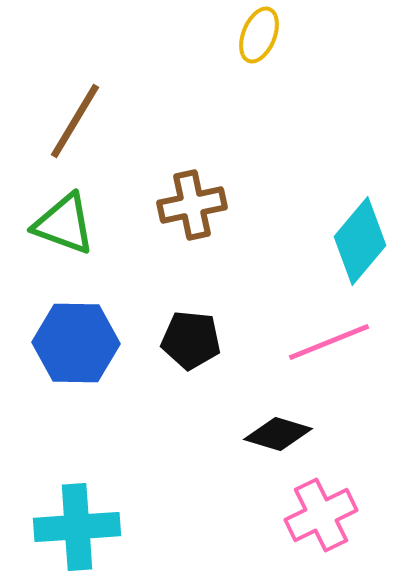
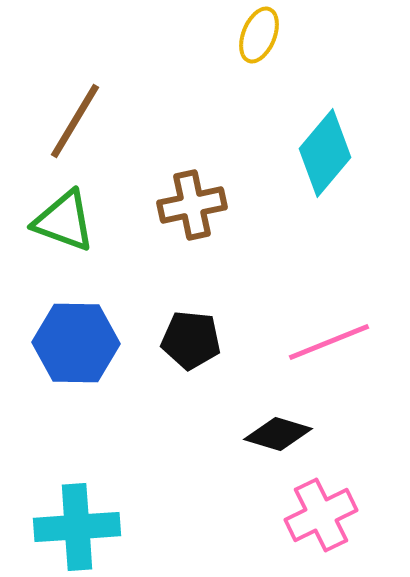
green triangle: moved 3 px up
cyan diamond: moved 35 px left, 88 px up
